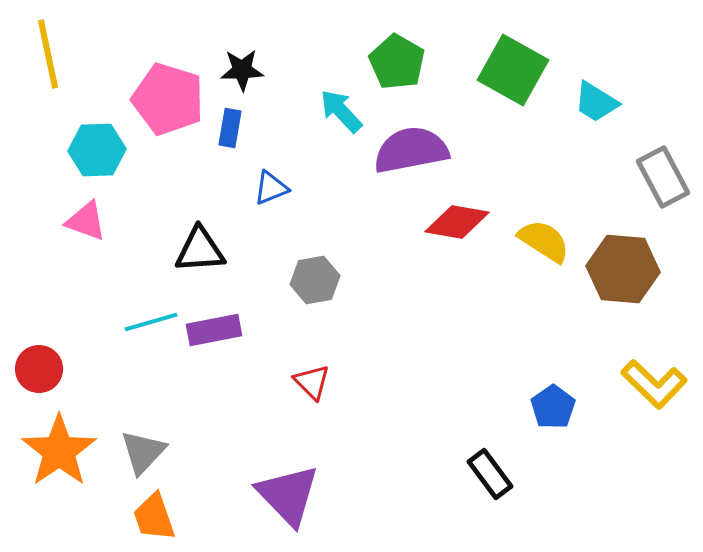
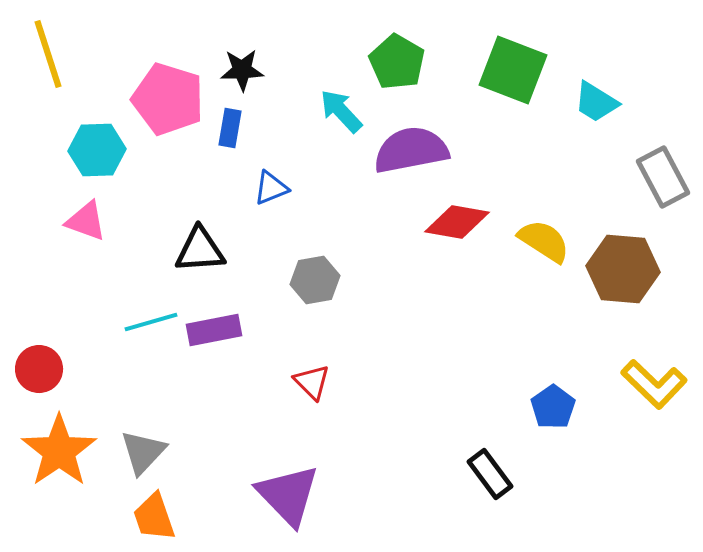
yellow line: rotated 6 degrees counterclockwise
green square: rotated 8 degrees counterclockwise
